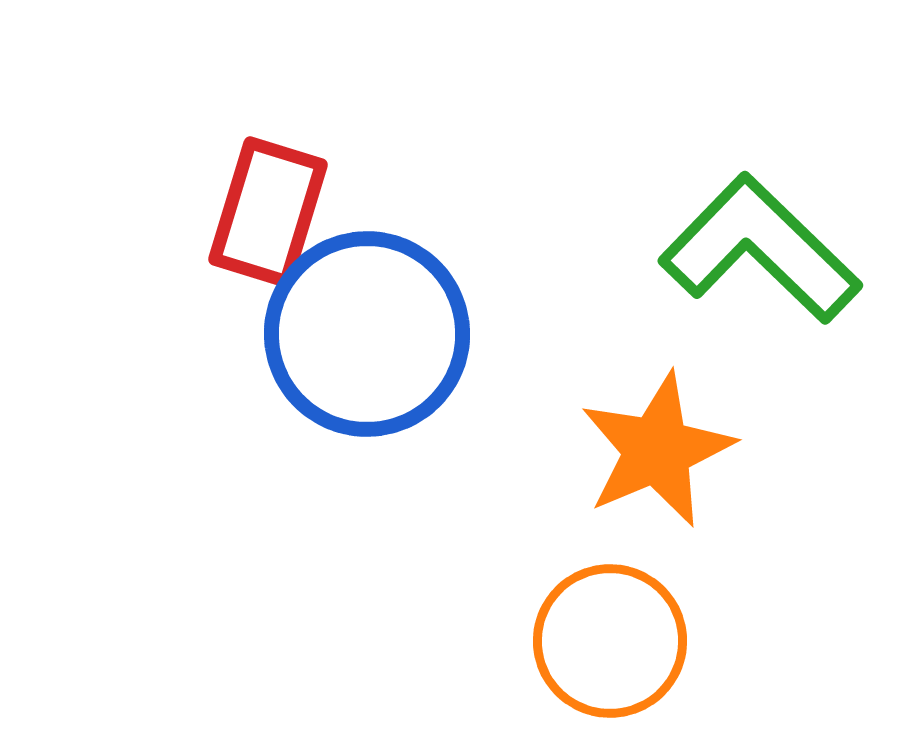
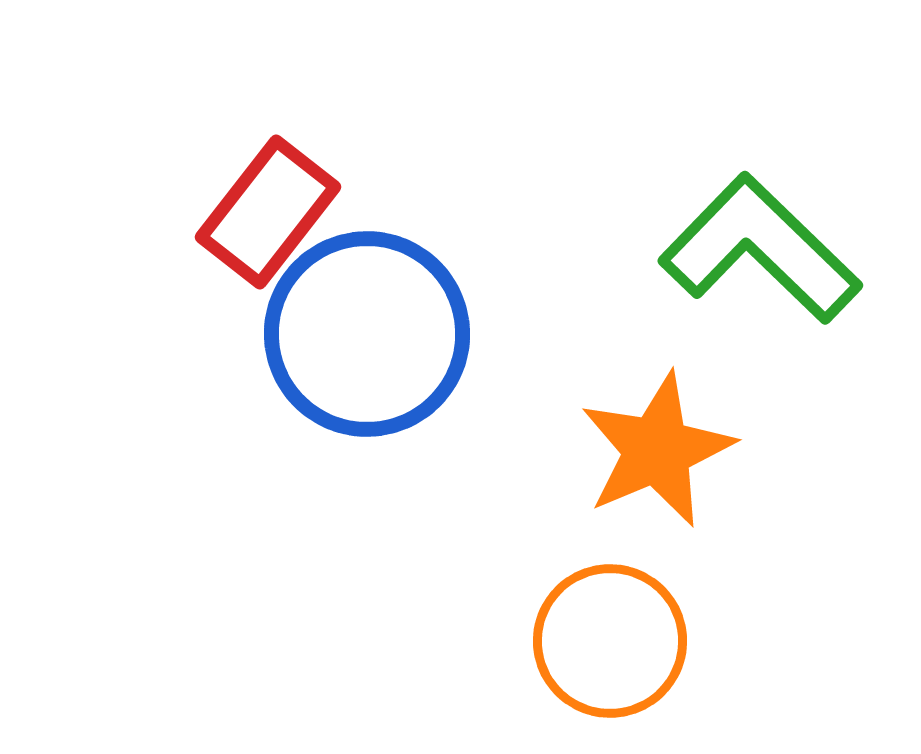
red rectangle: rotated 21 degrees clockwise
